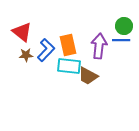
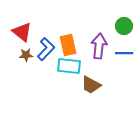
blue line: moved 3 px right, 13 px down
blue L-shape: moved 1 px up
brown trapezoid: moved 3 px right, 9 px down
